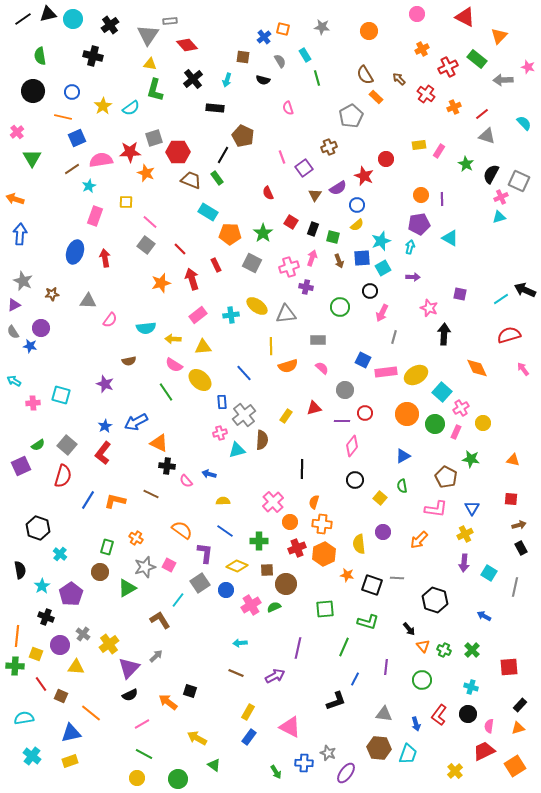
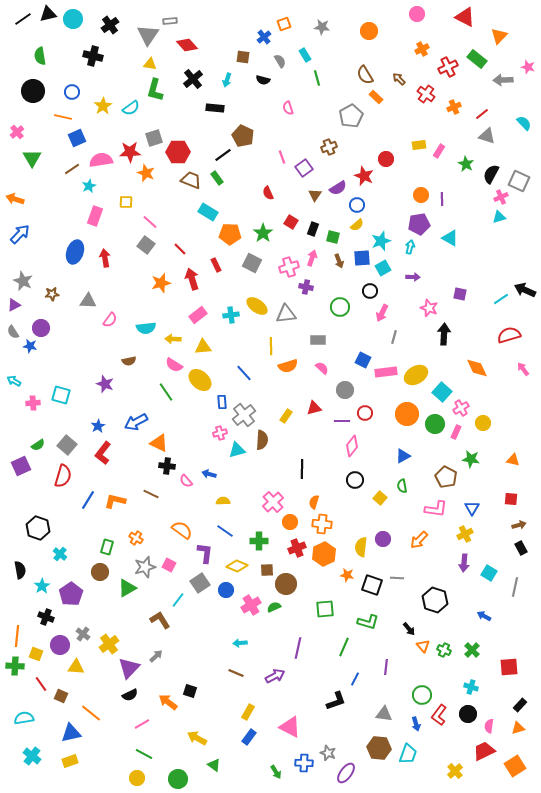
orange square at (283, 29): moved 1 px right, 5 px up; rotated 32 degrees counterclockwise
black line at (223, 155): rotated 24 degrees clockwise
blue arrow at (20, 234): rotated 40 degrees clockwise
blue star at (105, 426): moved 7 px left
purple circle at (383, 532): moved 7 px down
yellow semicircle at (359, 544): moved 2 px right, 3 px down; rotated 12 degrees clockwise
green circle at (422, 680): moved 15 px down
